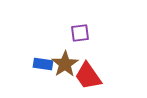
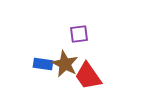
purple square: moved 1 px left, 1 px down
brown star: rotated 12 degrees counterclockwise
